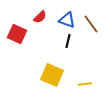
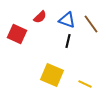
yellow line: rotated 32 degrees clockwise
